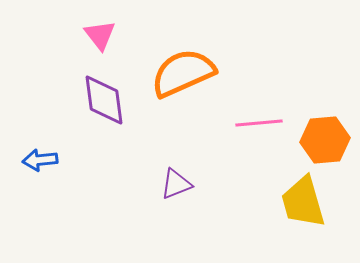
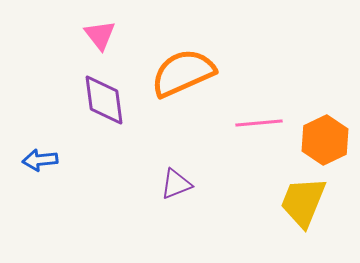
orange hexagon: rotated 21 degrees counterclockwise
yellow trapezoid: rotated 38 degrees clockwise
